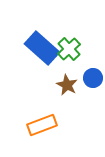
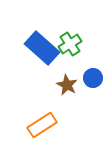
green cross: moved 1 px right, 5 px up; rotated 10 degrees clockwise
orange rectangle: rotated 12 degrees counterclockwise
